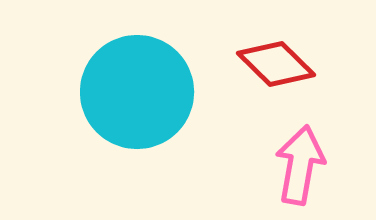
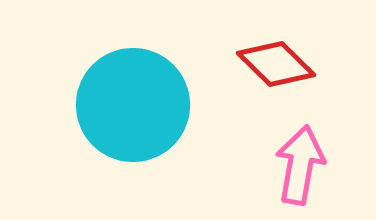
cyan circle: moved 4 px left, 13 px down
